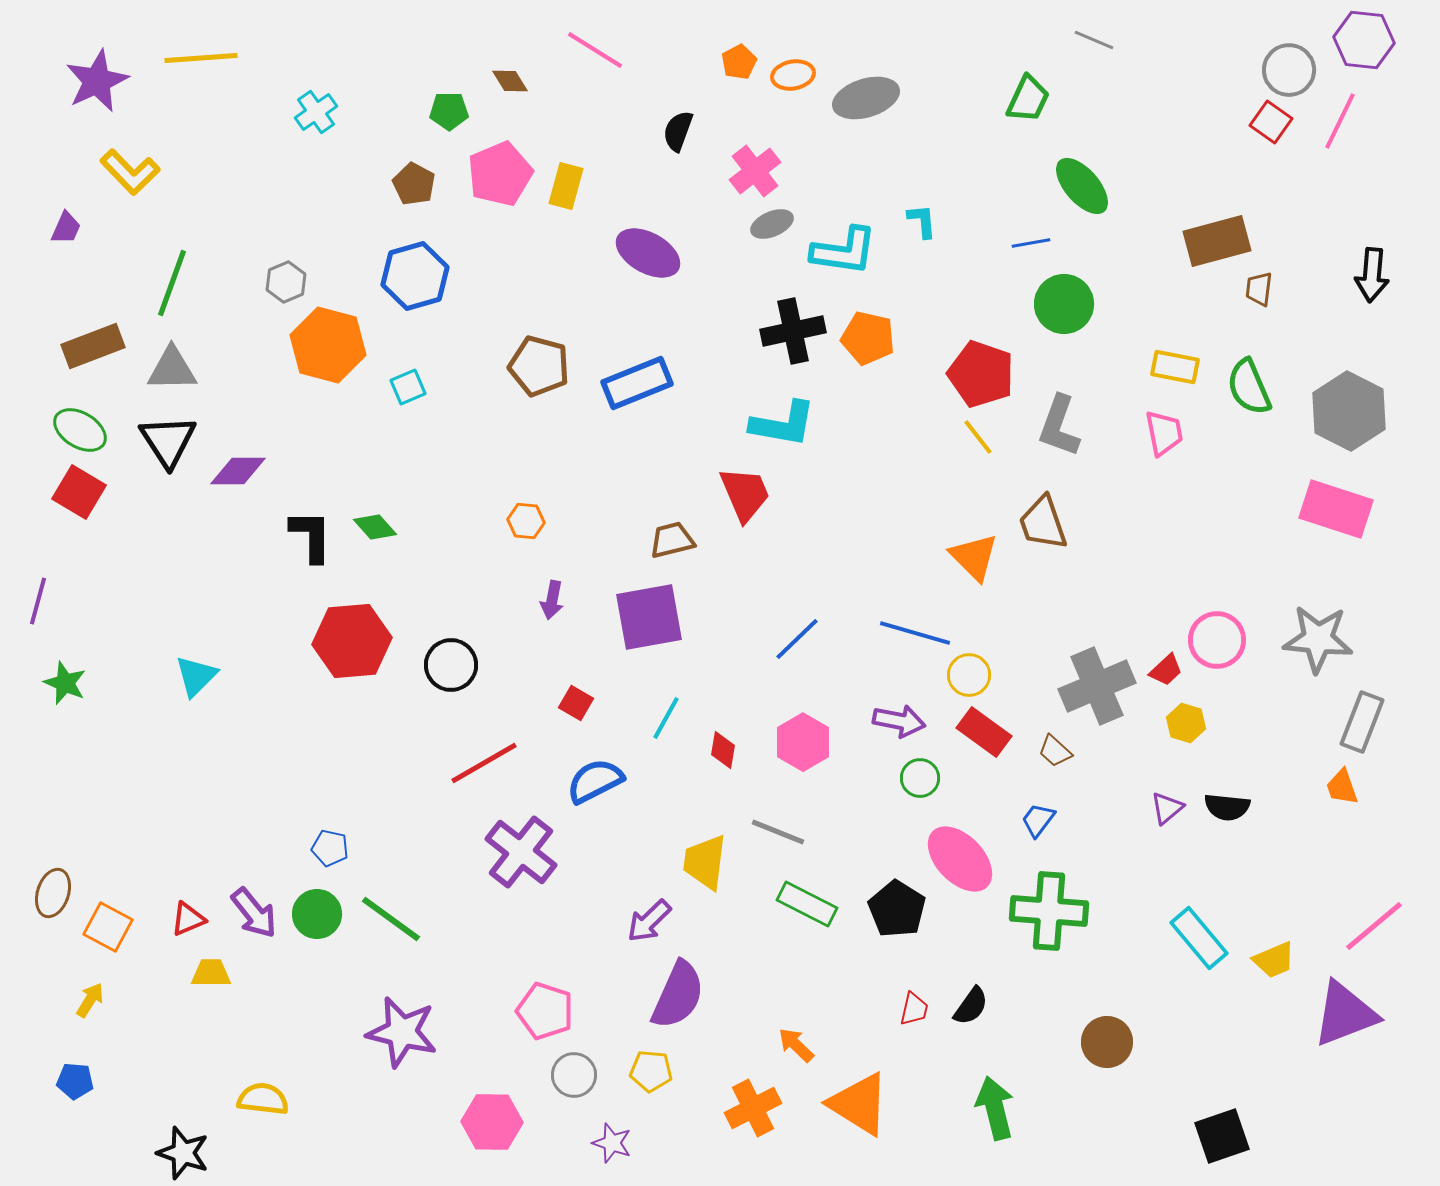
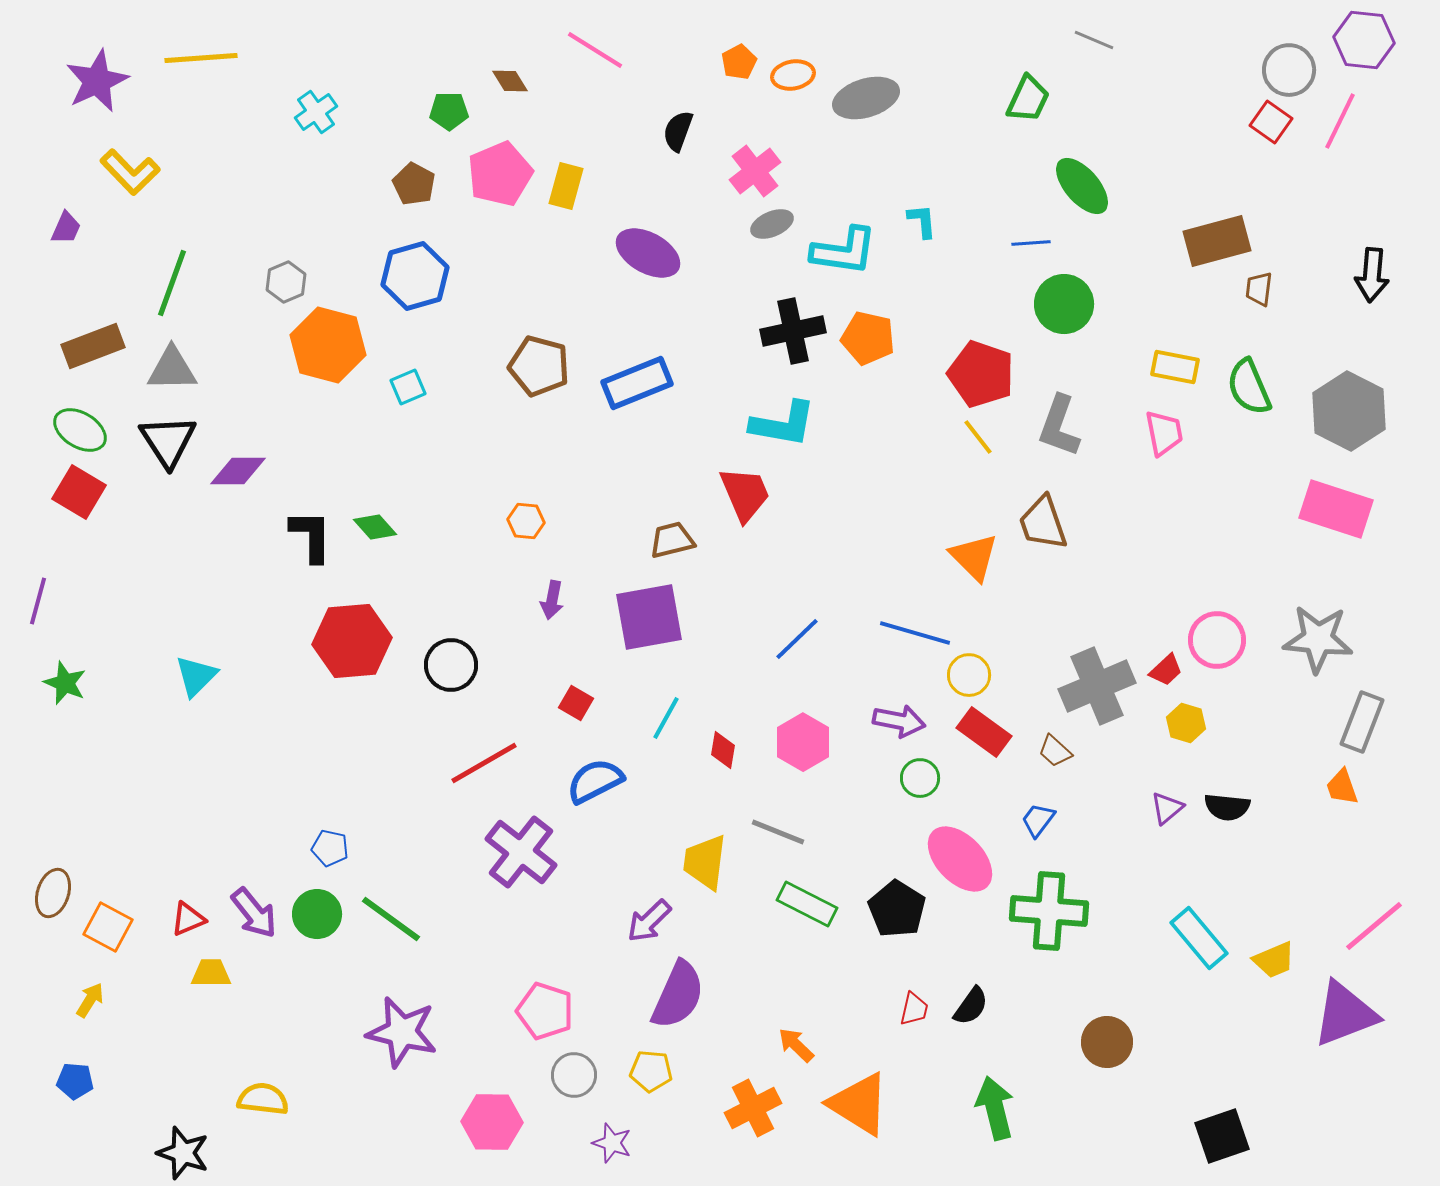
blue line at (1031, 243): rotated 6 degrees clockwise
